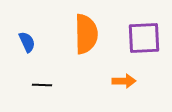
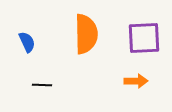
orange arrow: moved 12 px right
